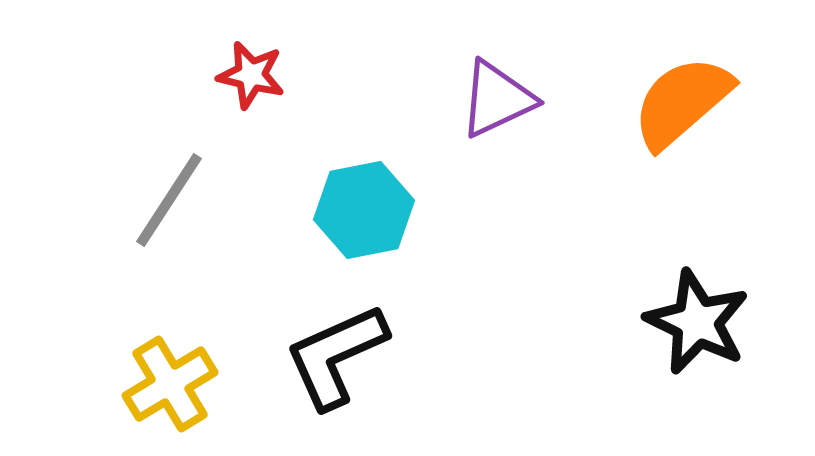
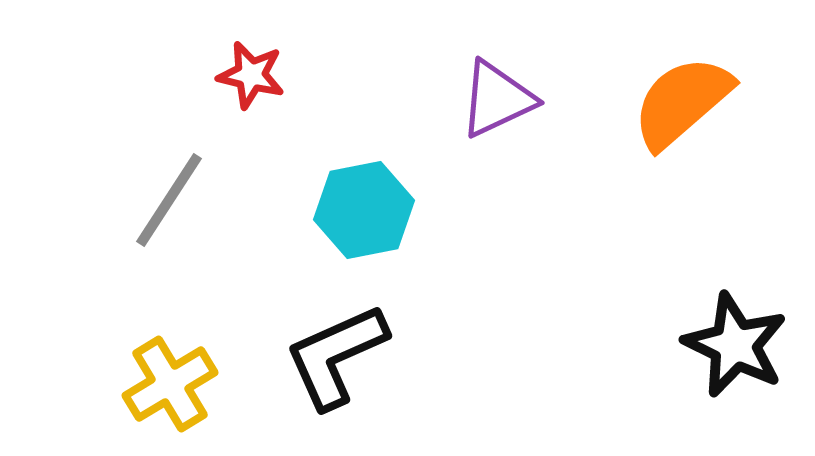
black star: moved 38 px right, 23 px down
